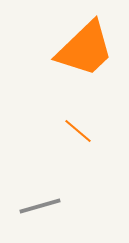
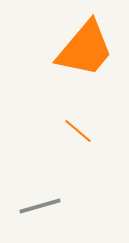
orange trapezoid: rotated 6 degrees counterclockwise
